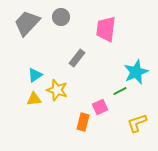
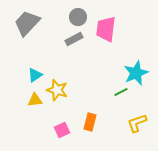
gray circle: moved 17 px right
gray rectangle: moved 3 px left, 19 px up; rotated 24 degrees clockwise
cyan star: moved 1 px down
green line: moved 1 px right, 1 px down
yellow triangle: moved 1 px right, 1 px down
pink square: moved 38 px left, 23 px down
orange rectangle: moved 7 px right
